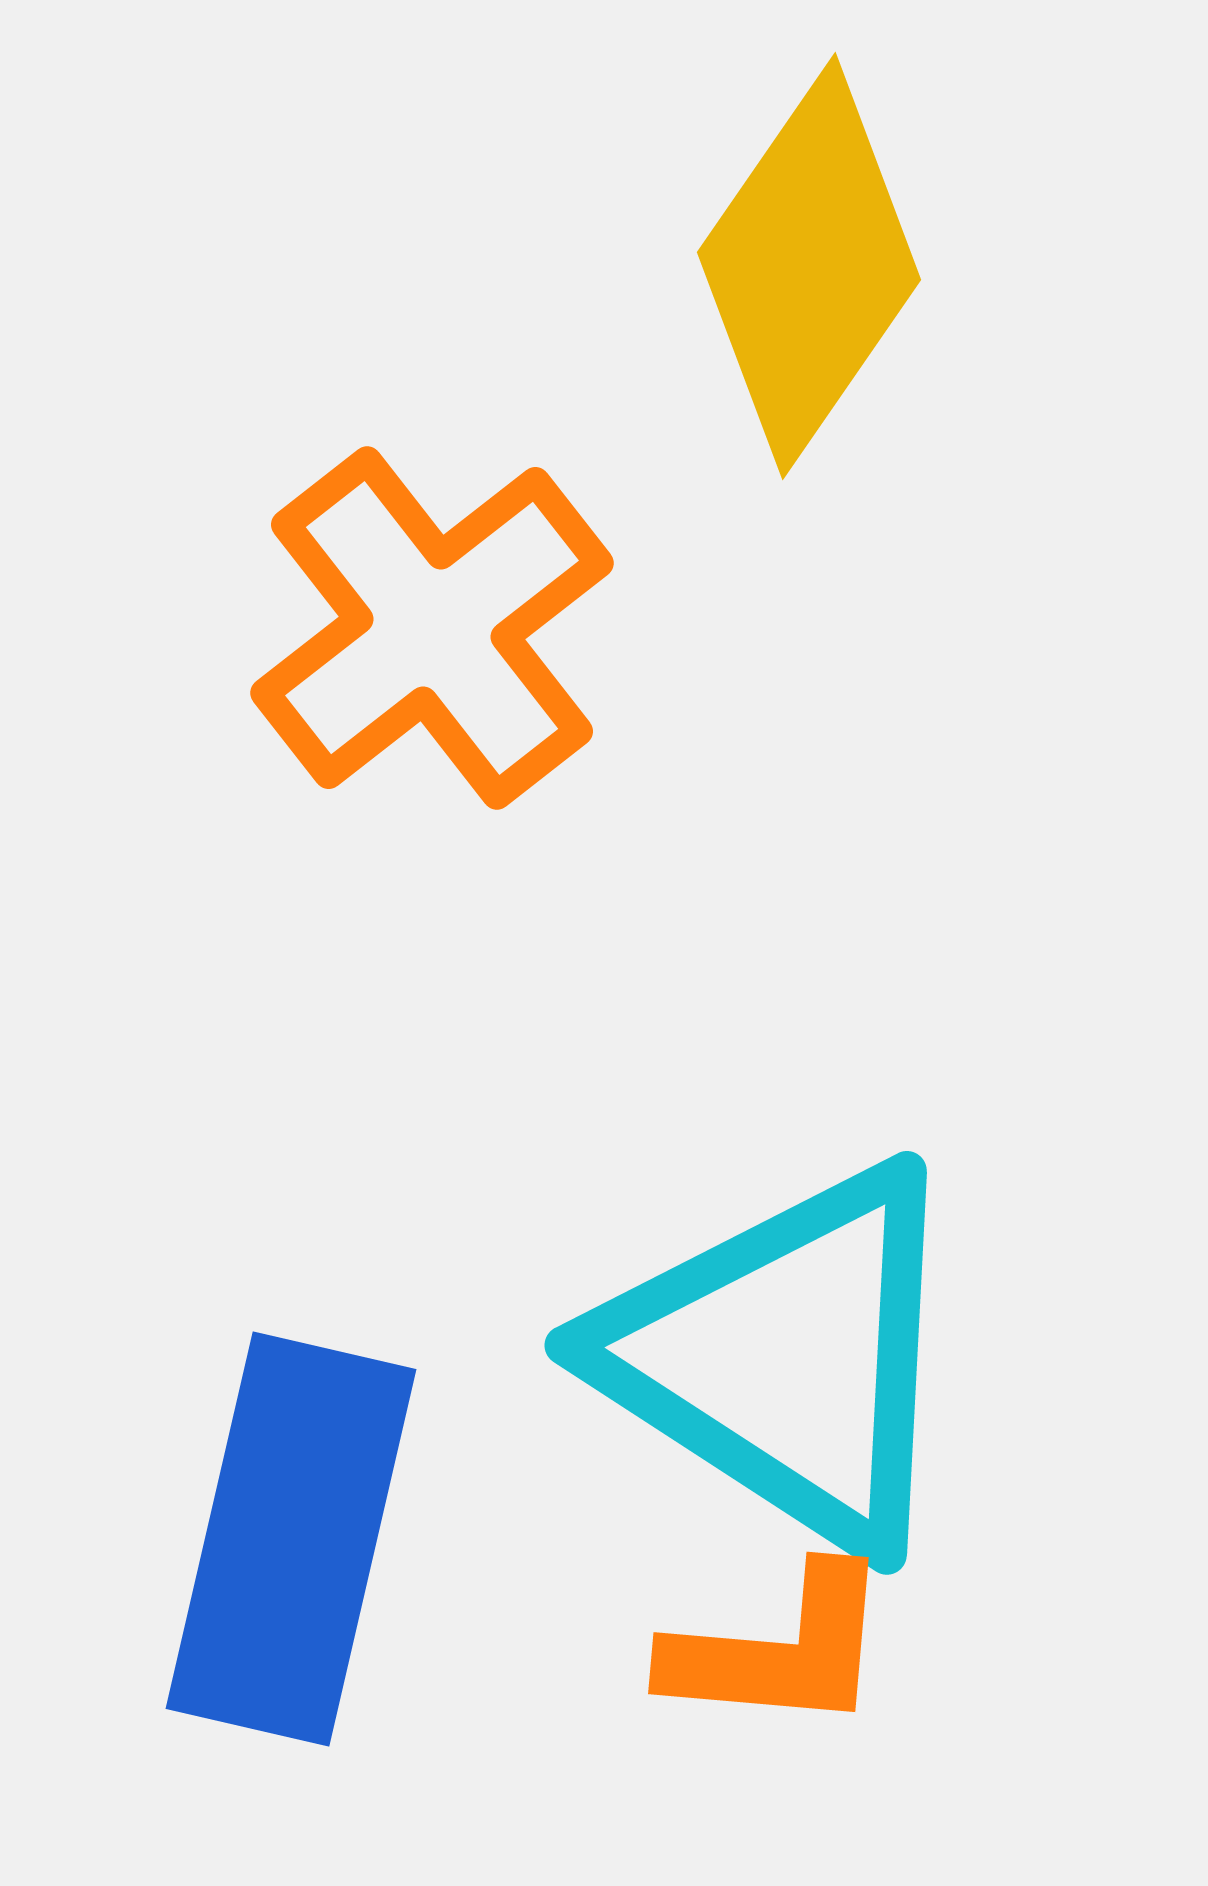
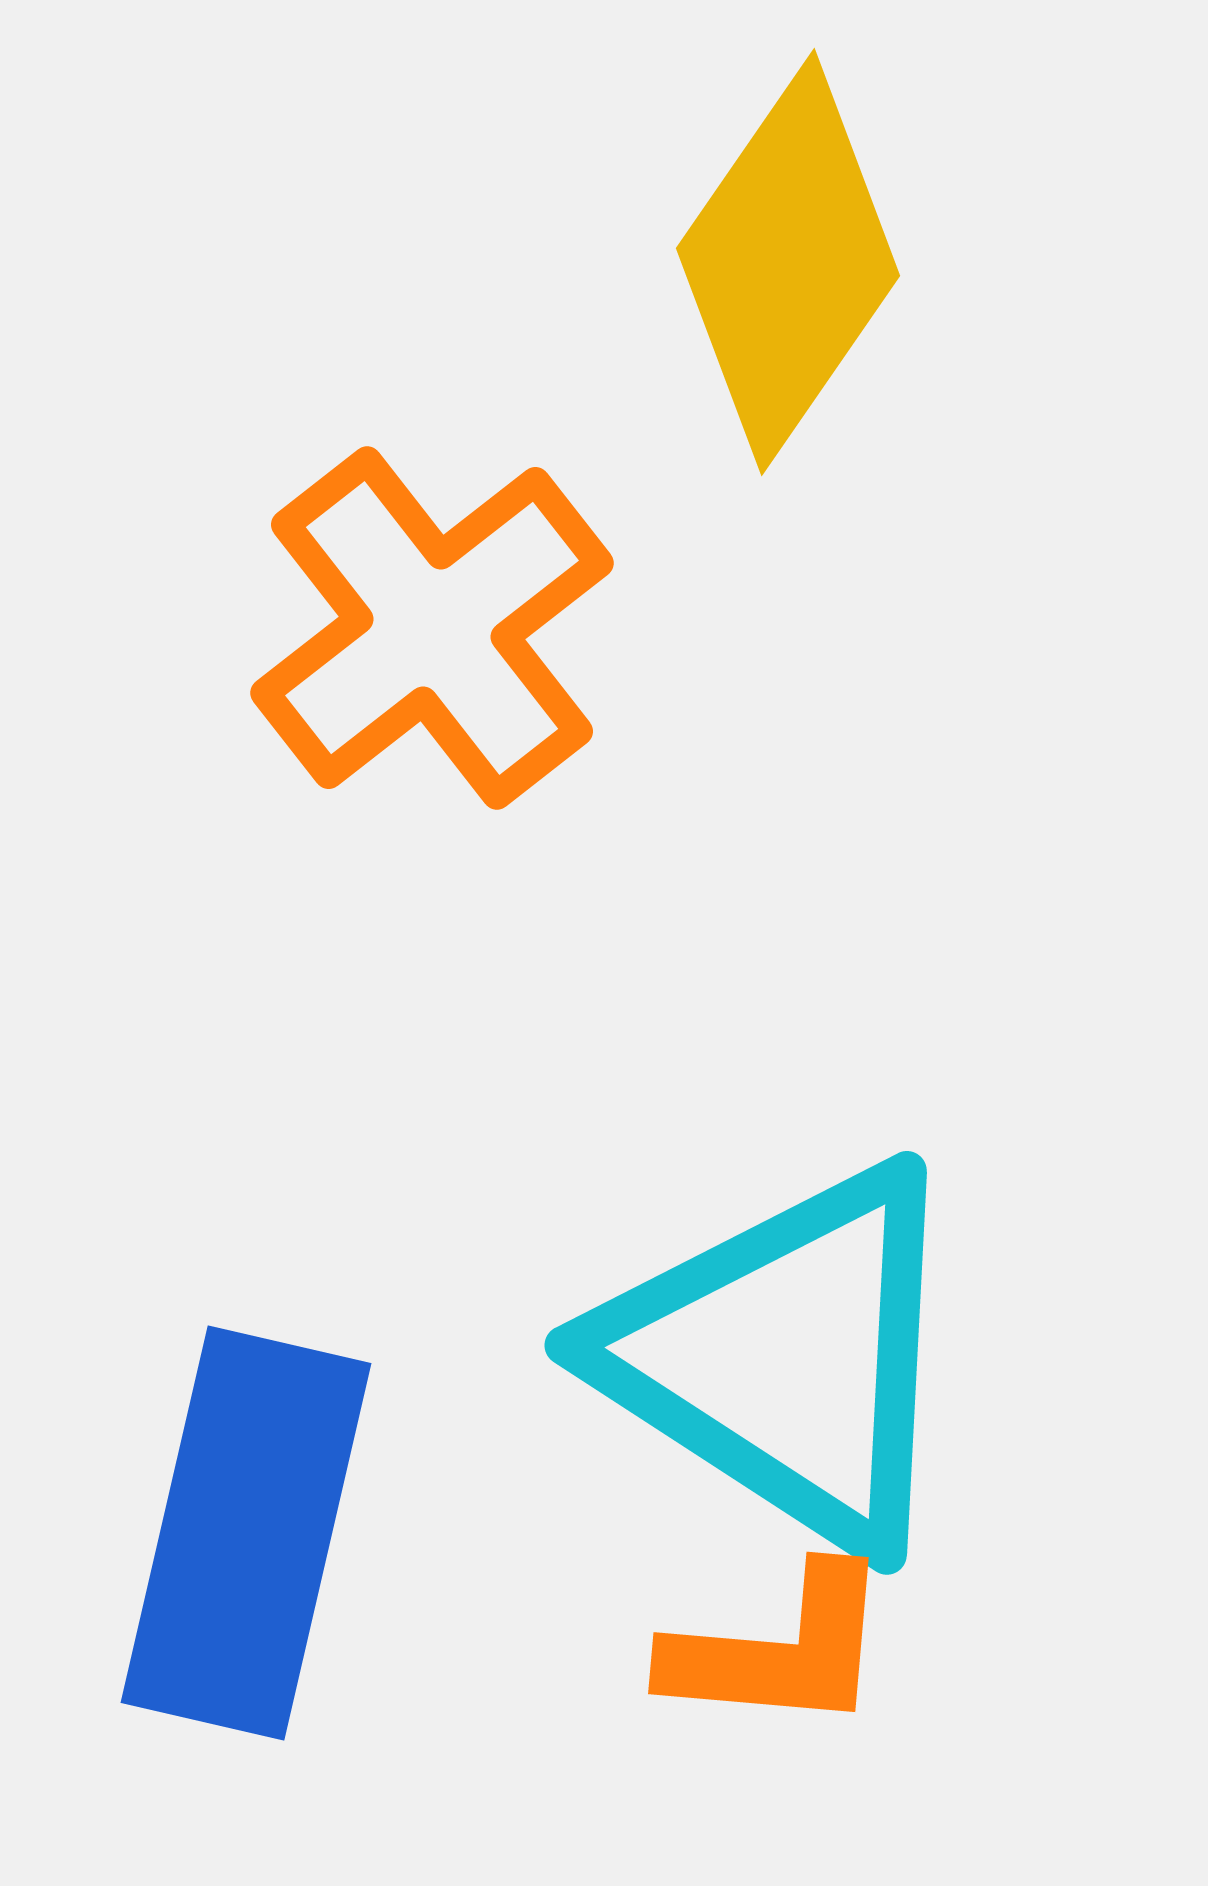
yellow diamond: moved 21 px left, 4 px up
blue rectangle: moved 45 px left, 6 px up
